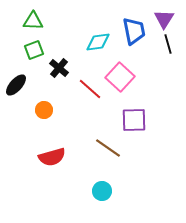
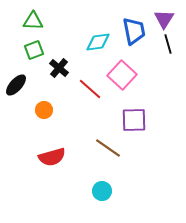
pink square: moved 2 px right, 2 px up
